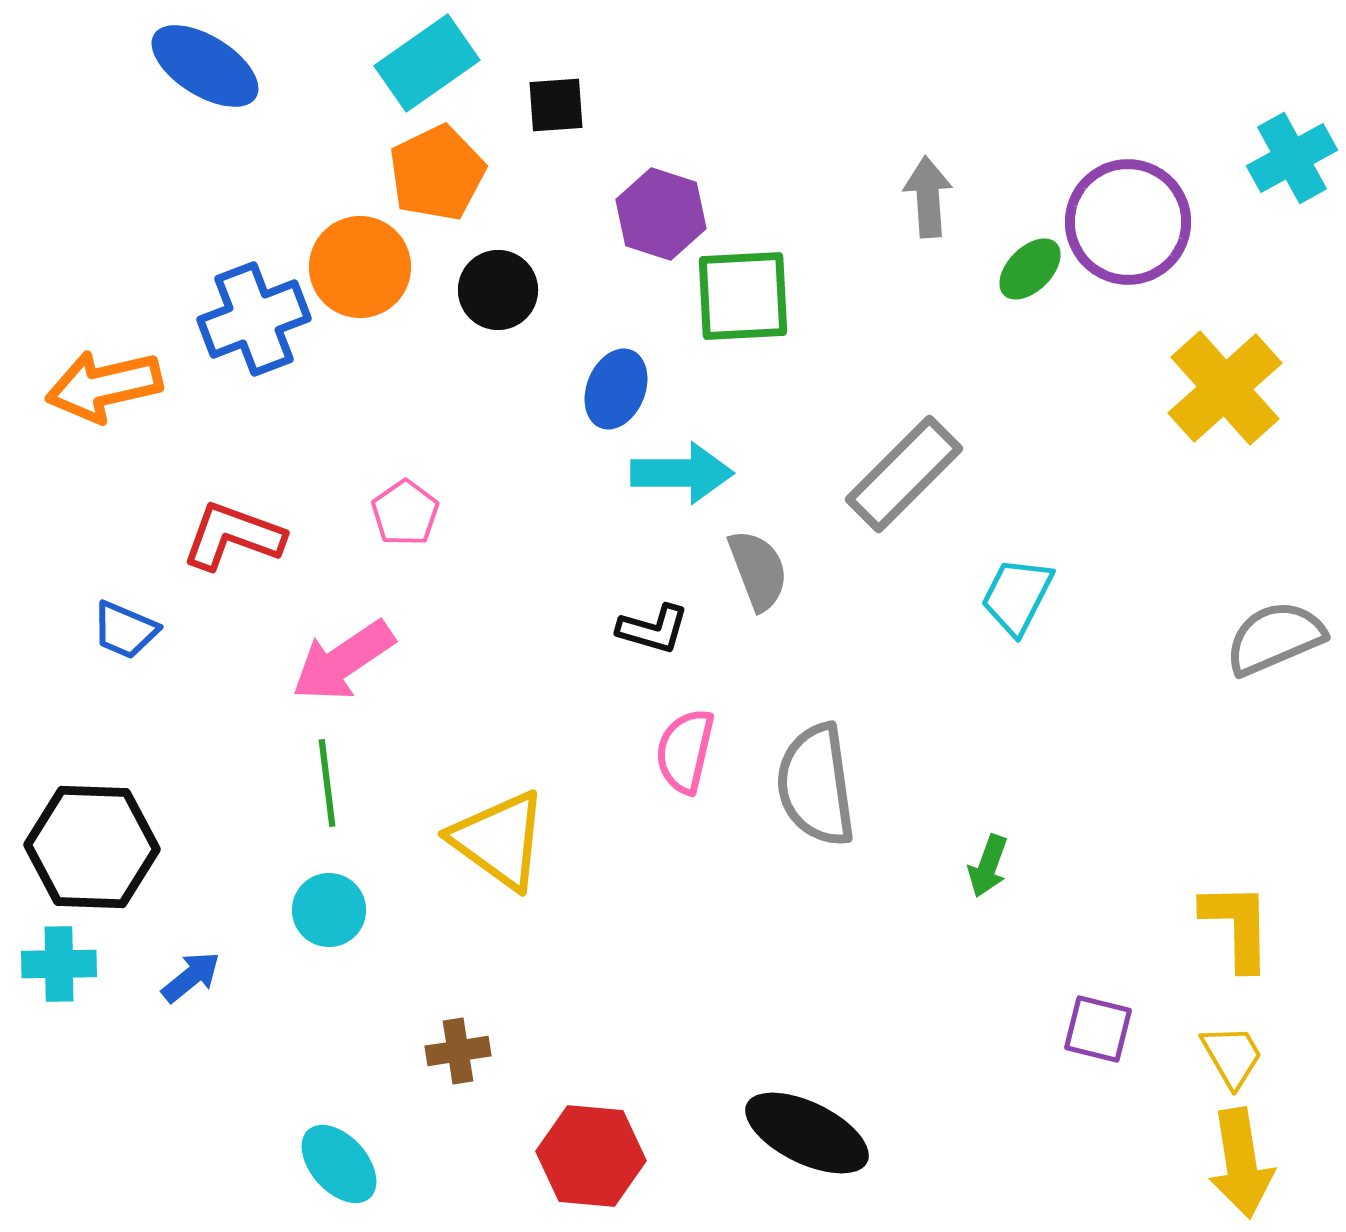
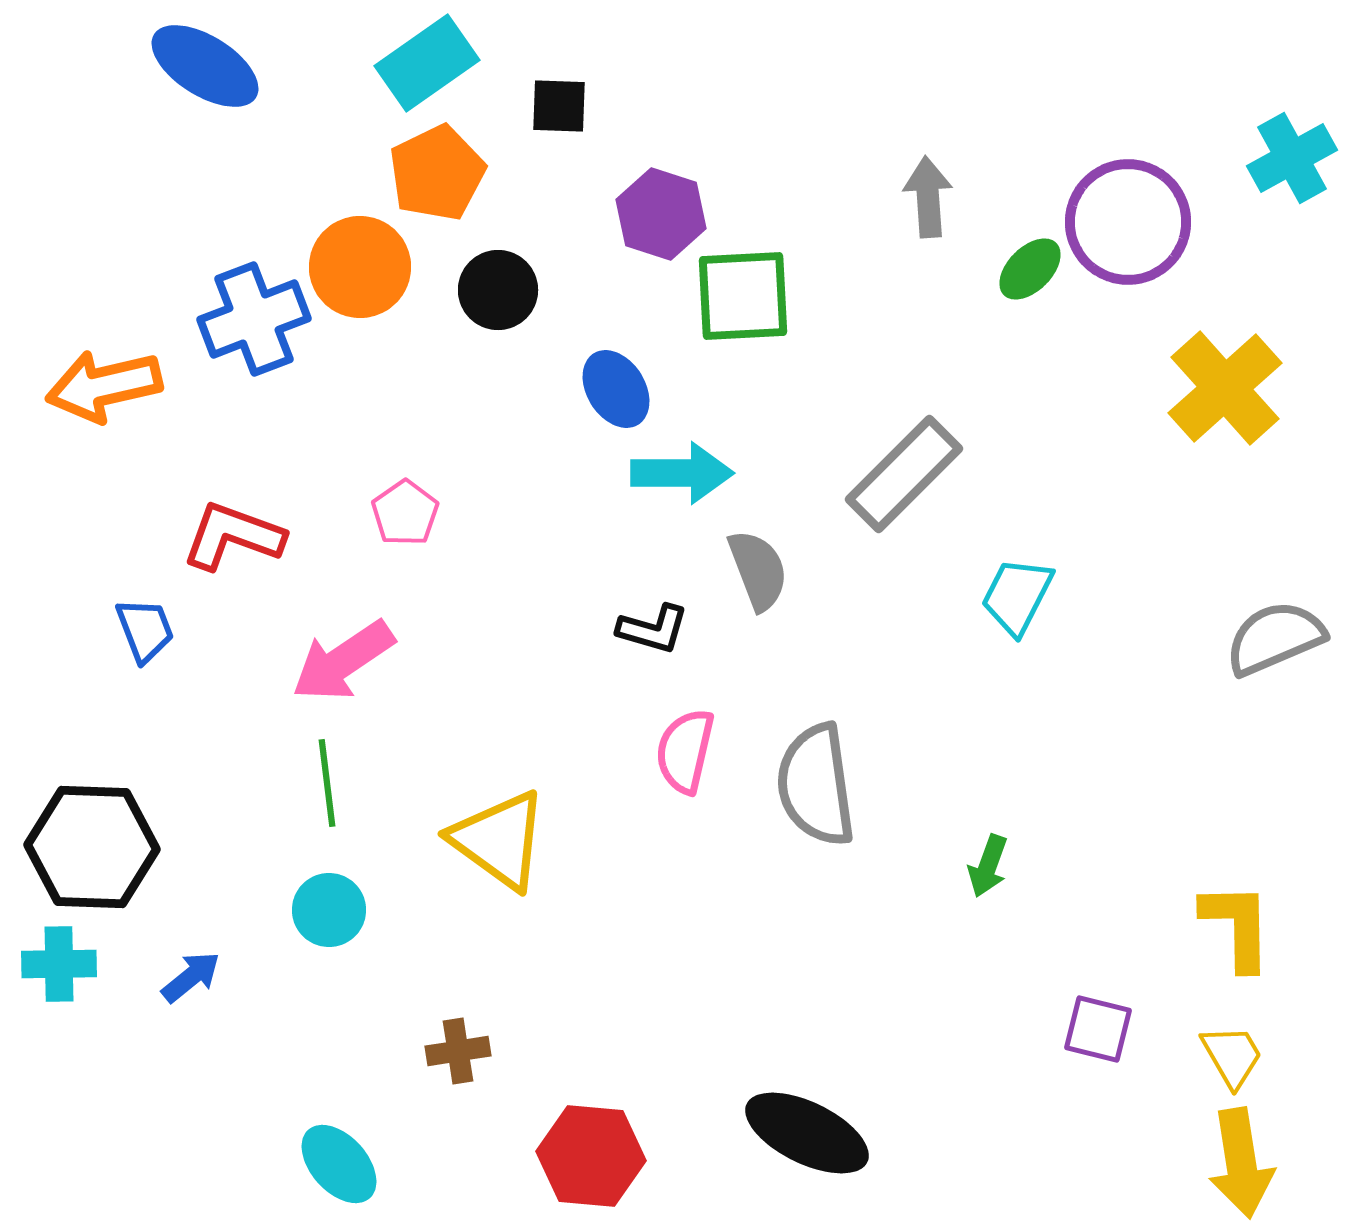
black square at (556, 105): moved 3 px right, 1 px down; rotated 6 degrees clockwise
blue ellipse at (616, 389): rotated 54 degrees counterclockwise
blue trapezoid at (125, 630): moved 20 px right; rotated 134 degrees counterclockwise
